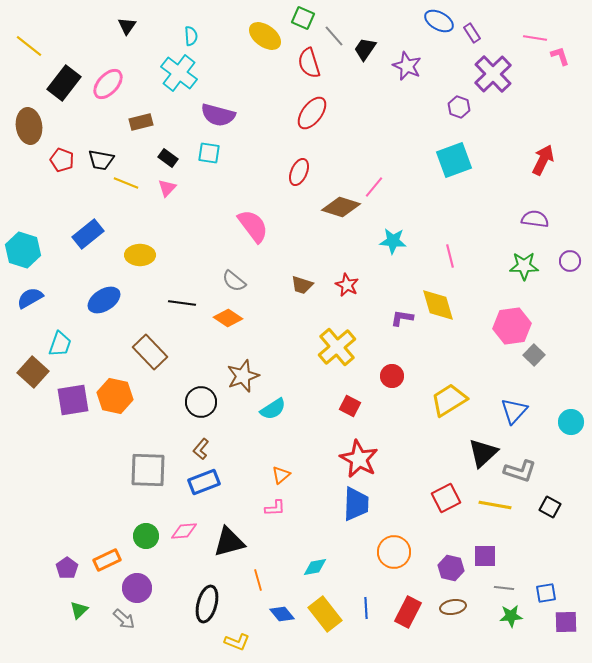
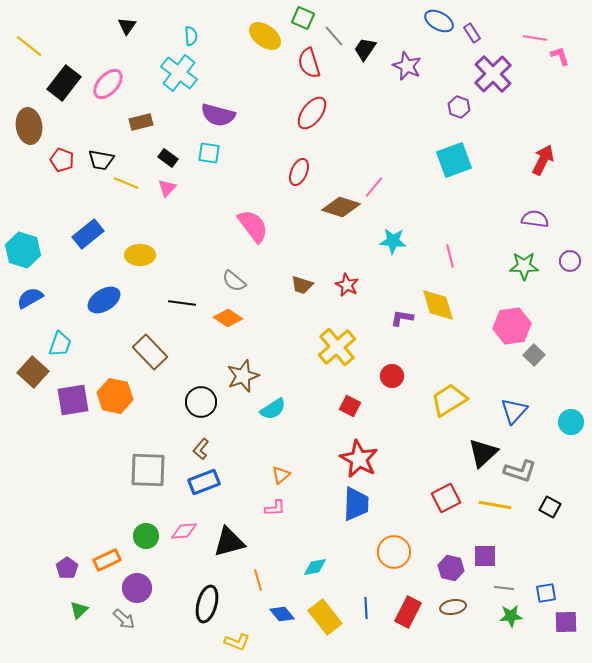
yellow rectangle at (325, 614): moved 3 px down
